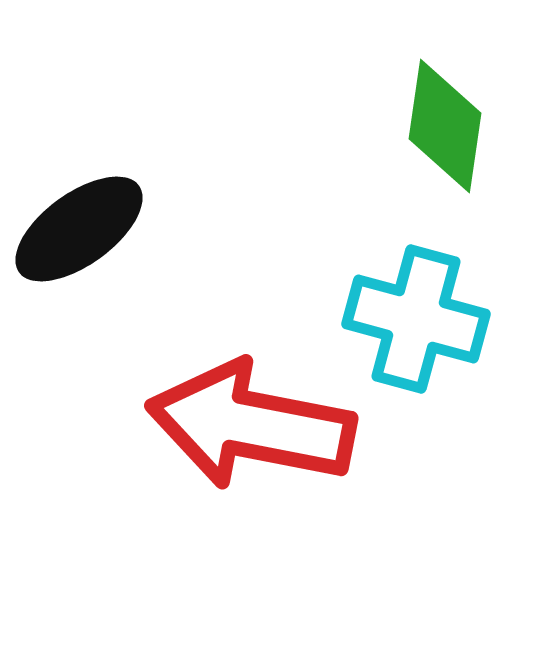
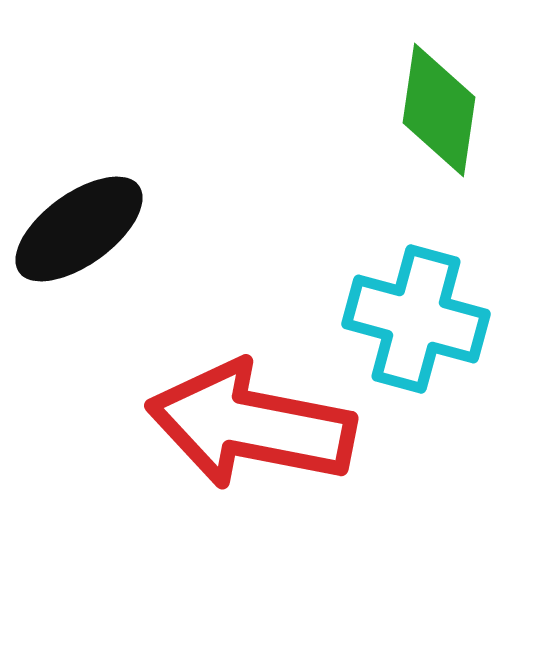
green diamond: moved 6 px left, 16 px up
